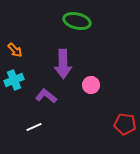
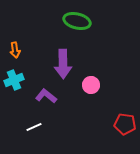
orange arrow: rotated 35 degrees clockwise
